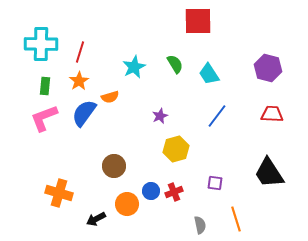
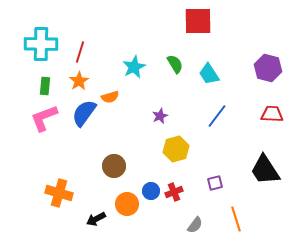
black trapezoid: moved 4 px left, 3 px up
purple square: rotated 21 degrees counterclockwise
gray semicircle: moved 5 px left; rotated 48 degrees clockwise
